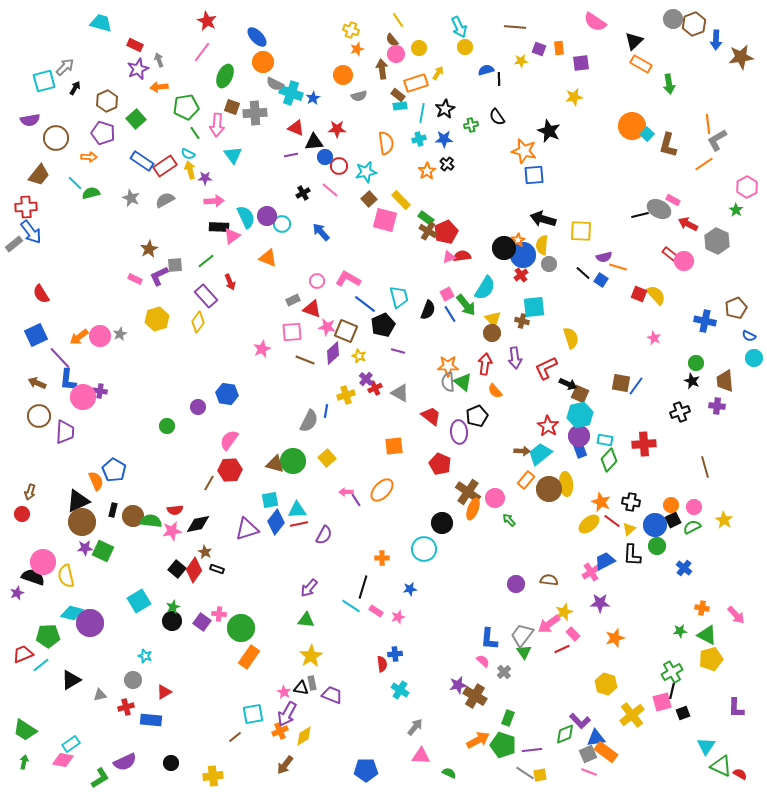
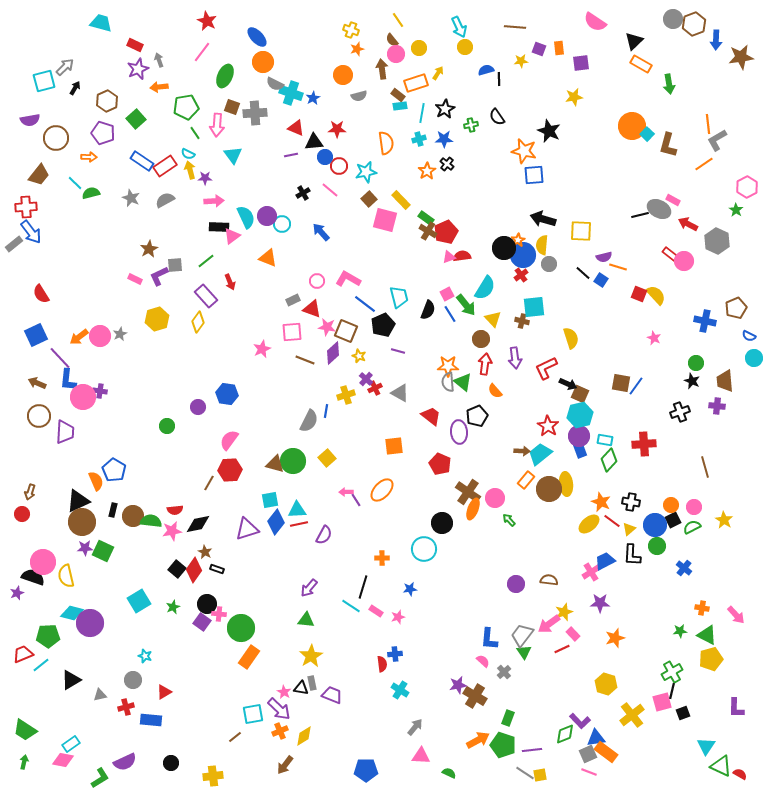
brown circle at (492, 333): moved 11 px left, 6 px down
black circle at (172, 621): moved 35 px right, 17 px up
purple arrow at (287, 714): moved 8 px left, 5 px up; rotated 75 degrees counterclockwise
